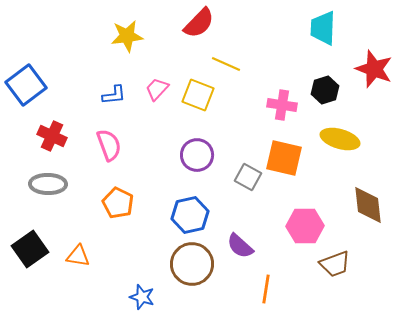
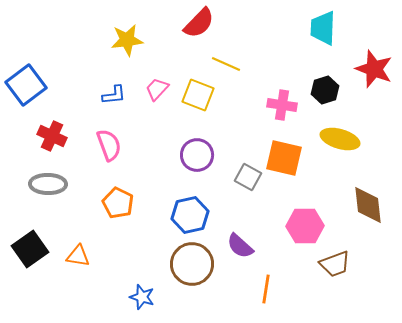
yellow star: moved 4 px down
